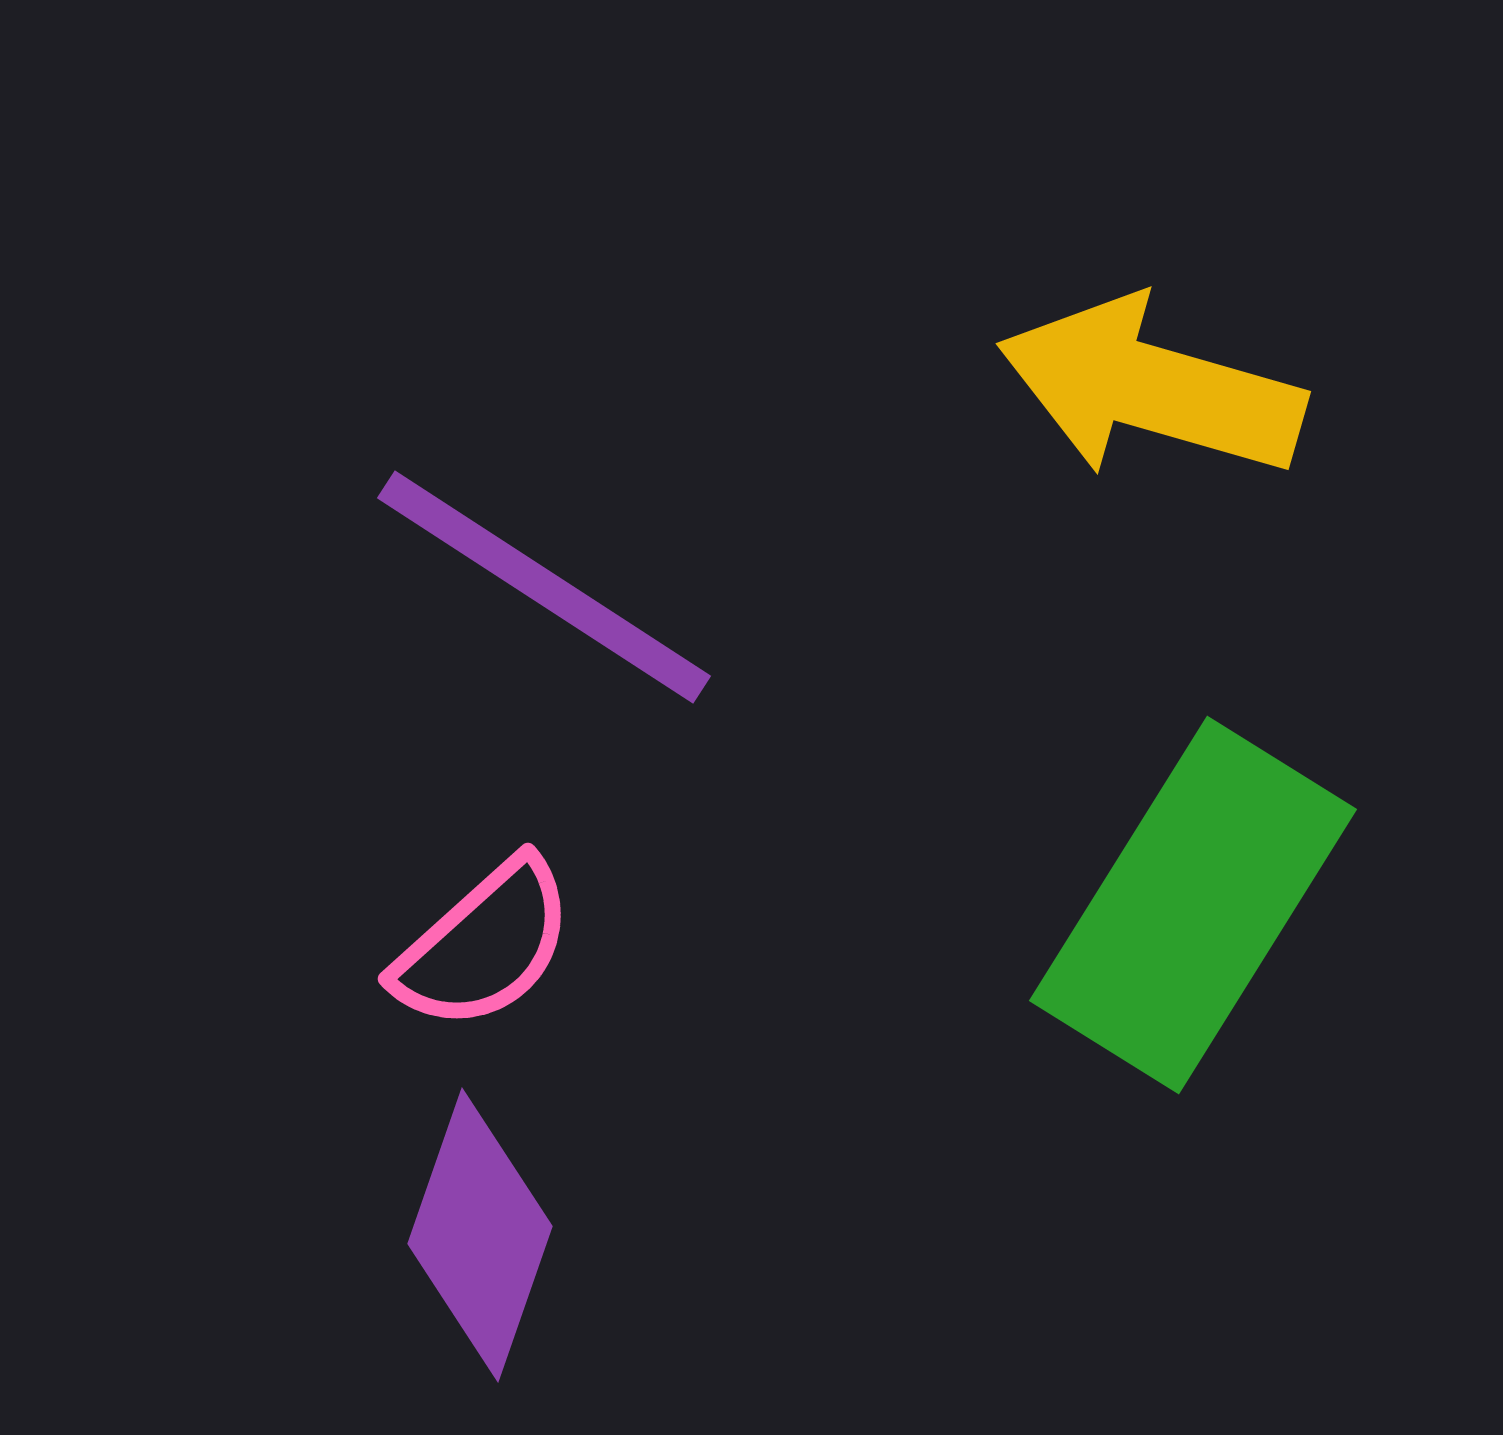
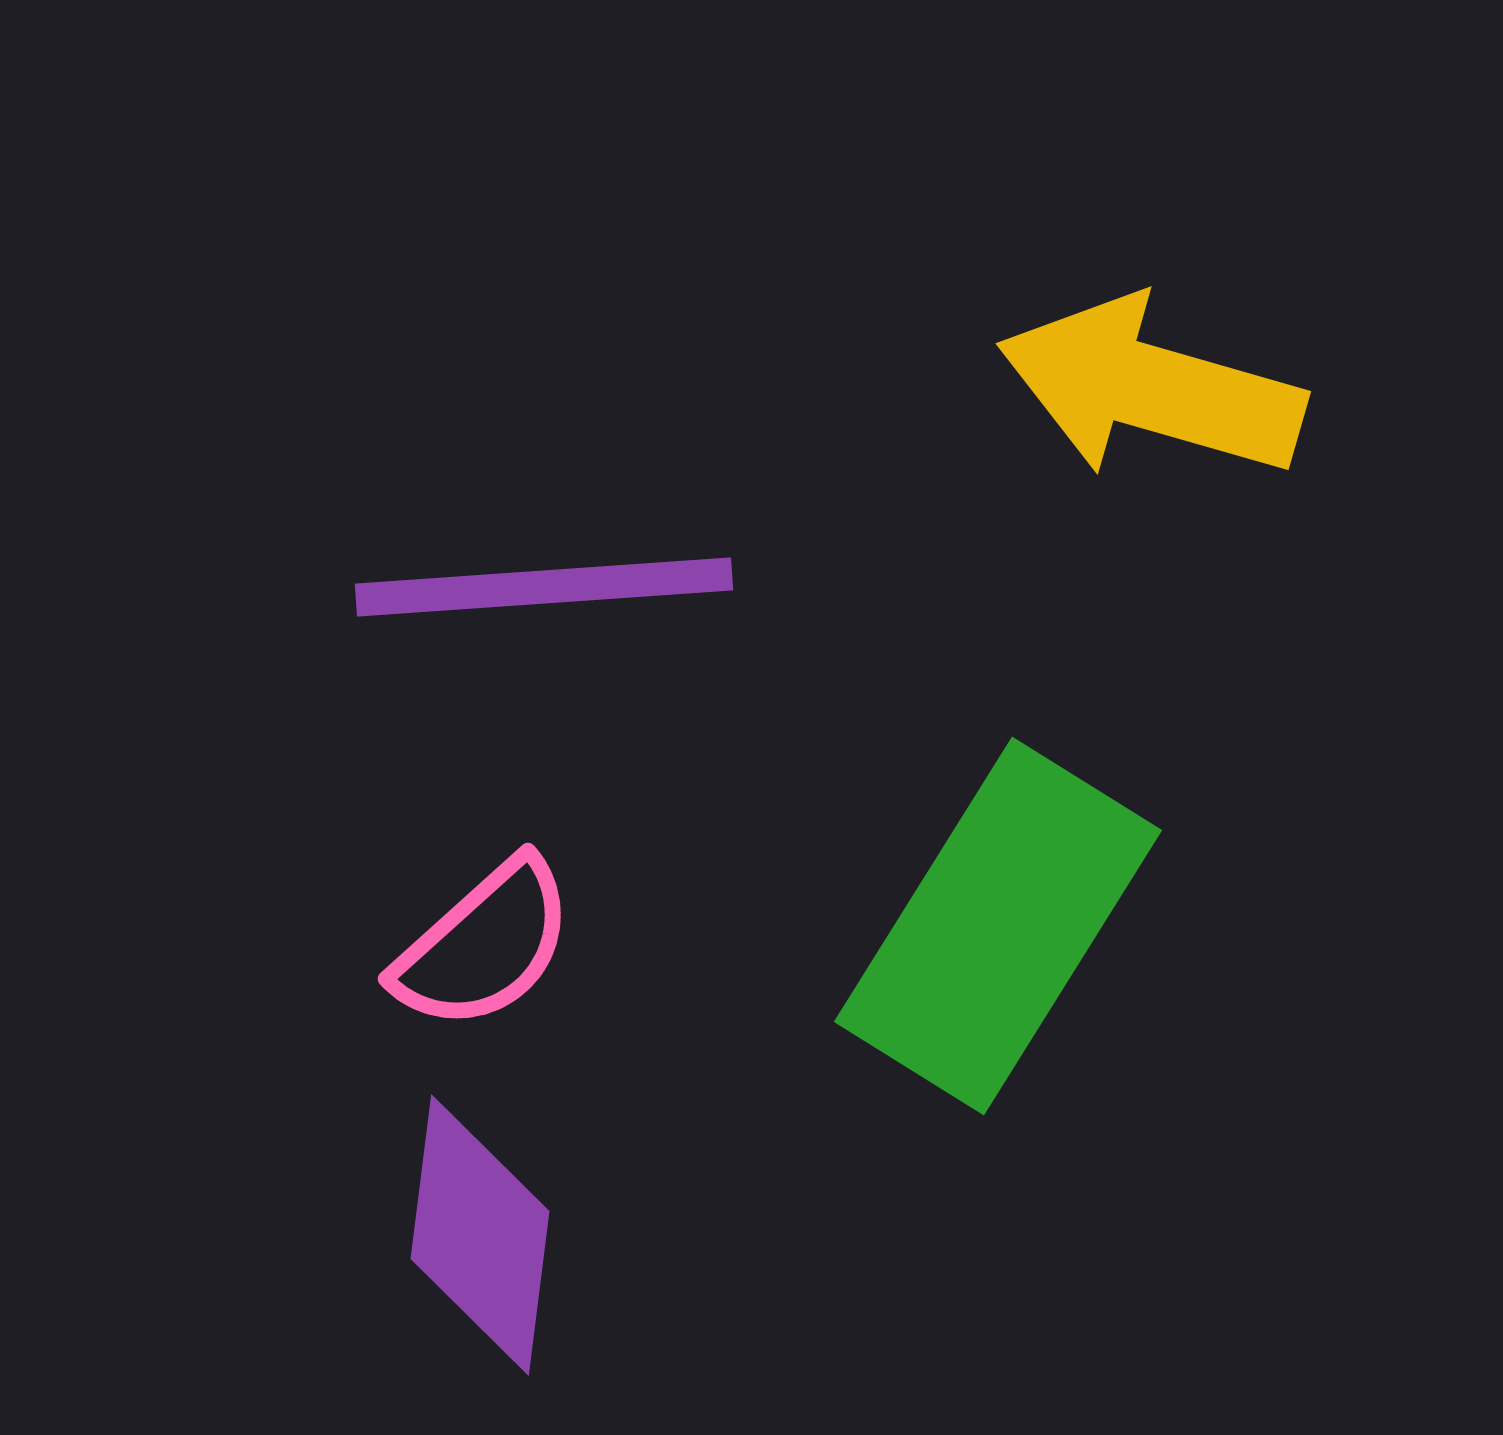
purple line: rotated 37 degrees counterclockwise
green rectangle: moved 195 px left, 21 px down
purple diamond: rotated 12 degrees counterclockwise
